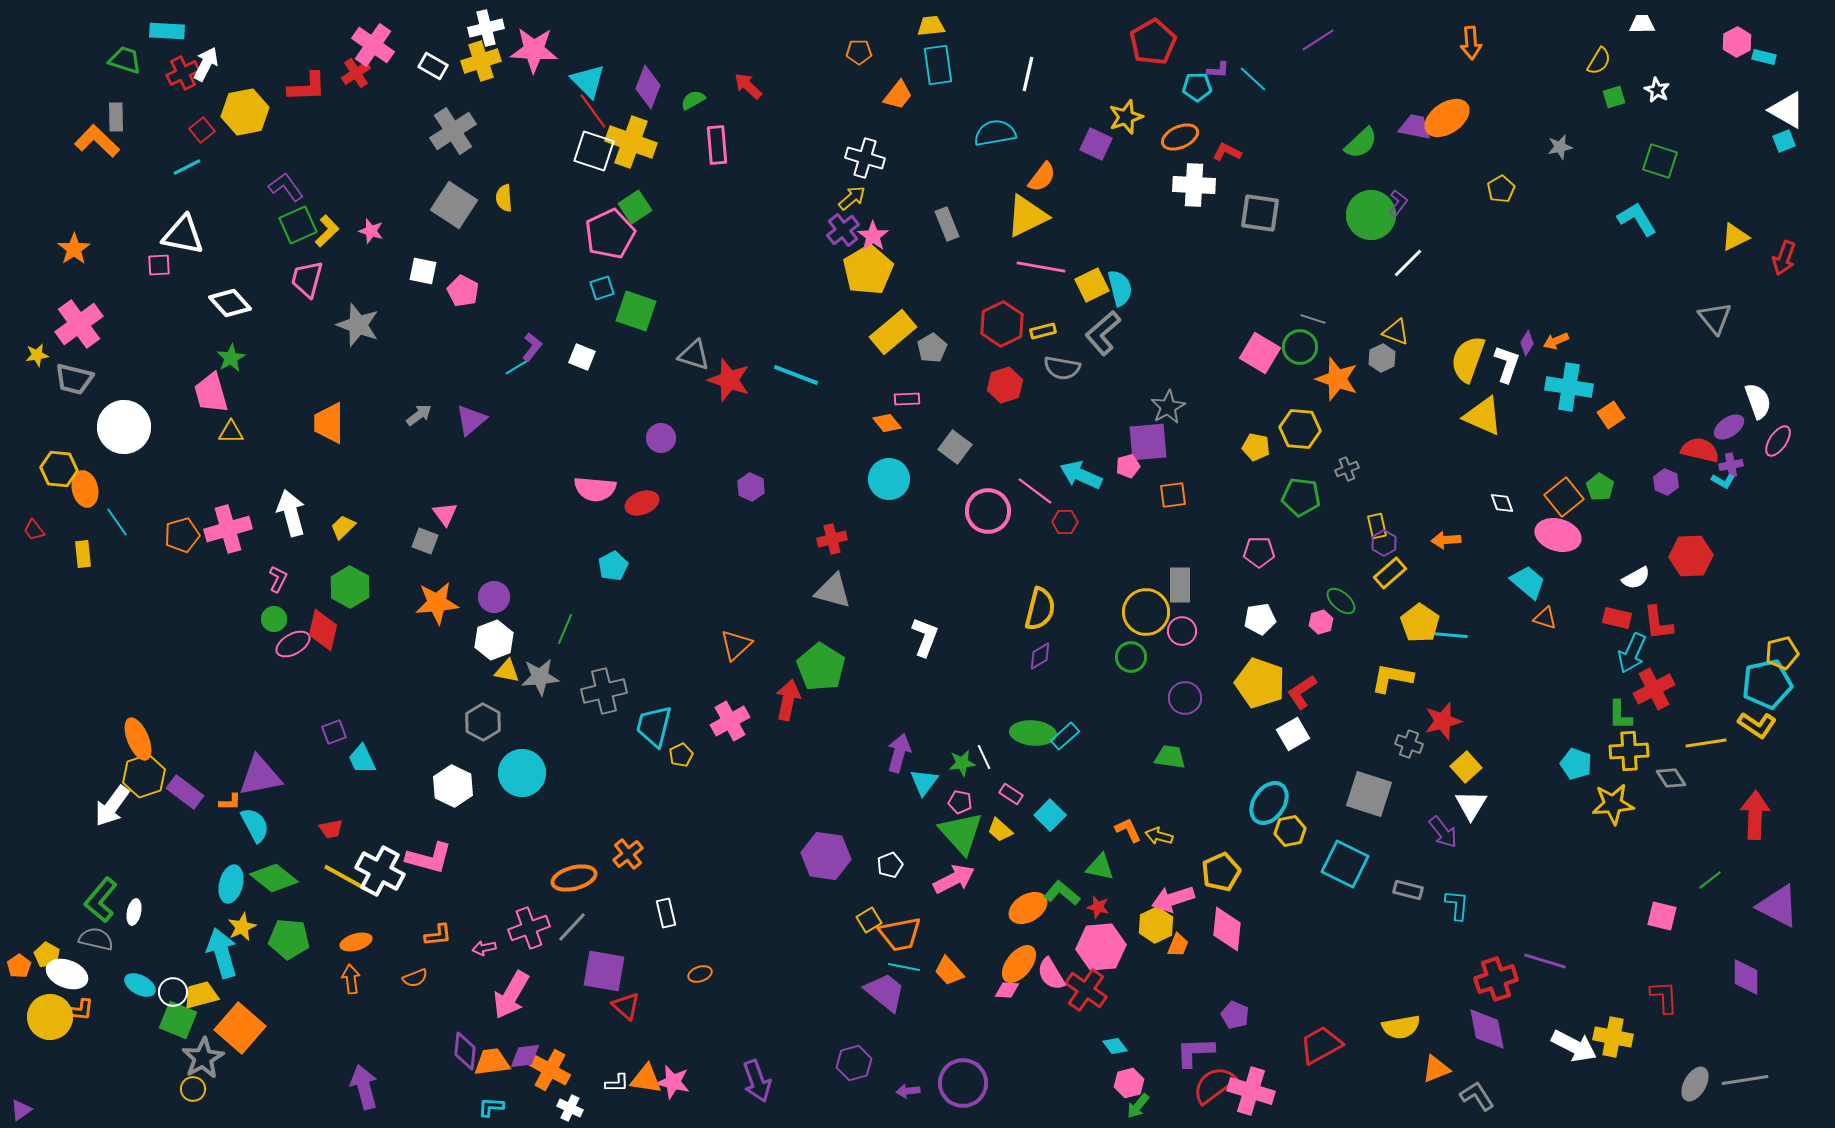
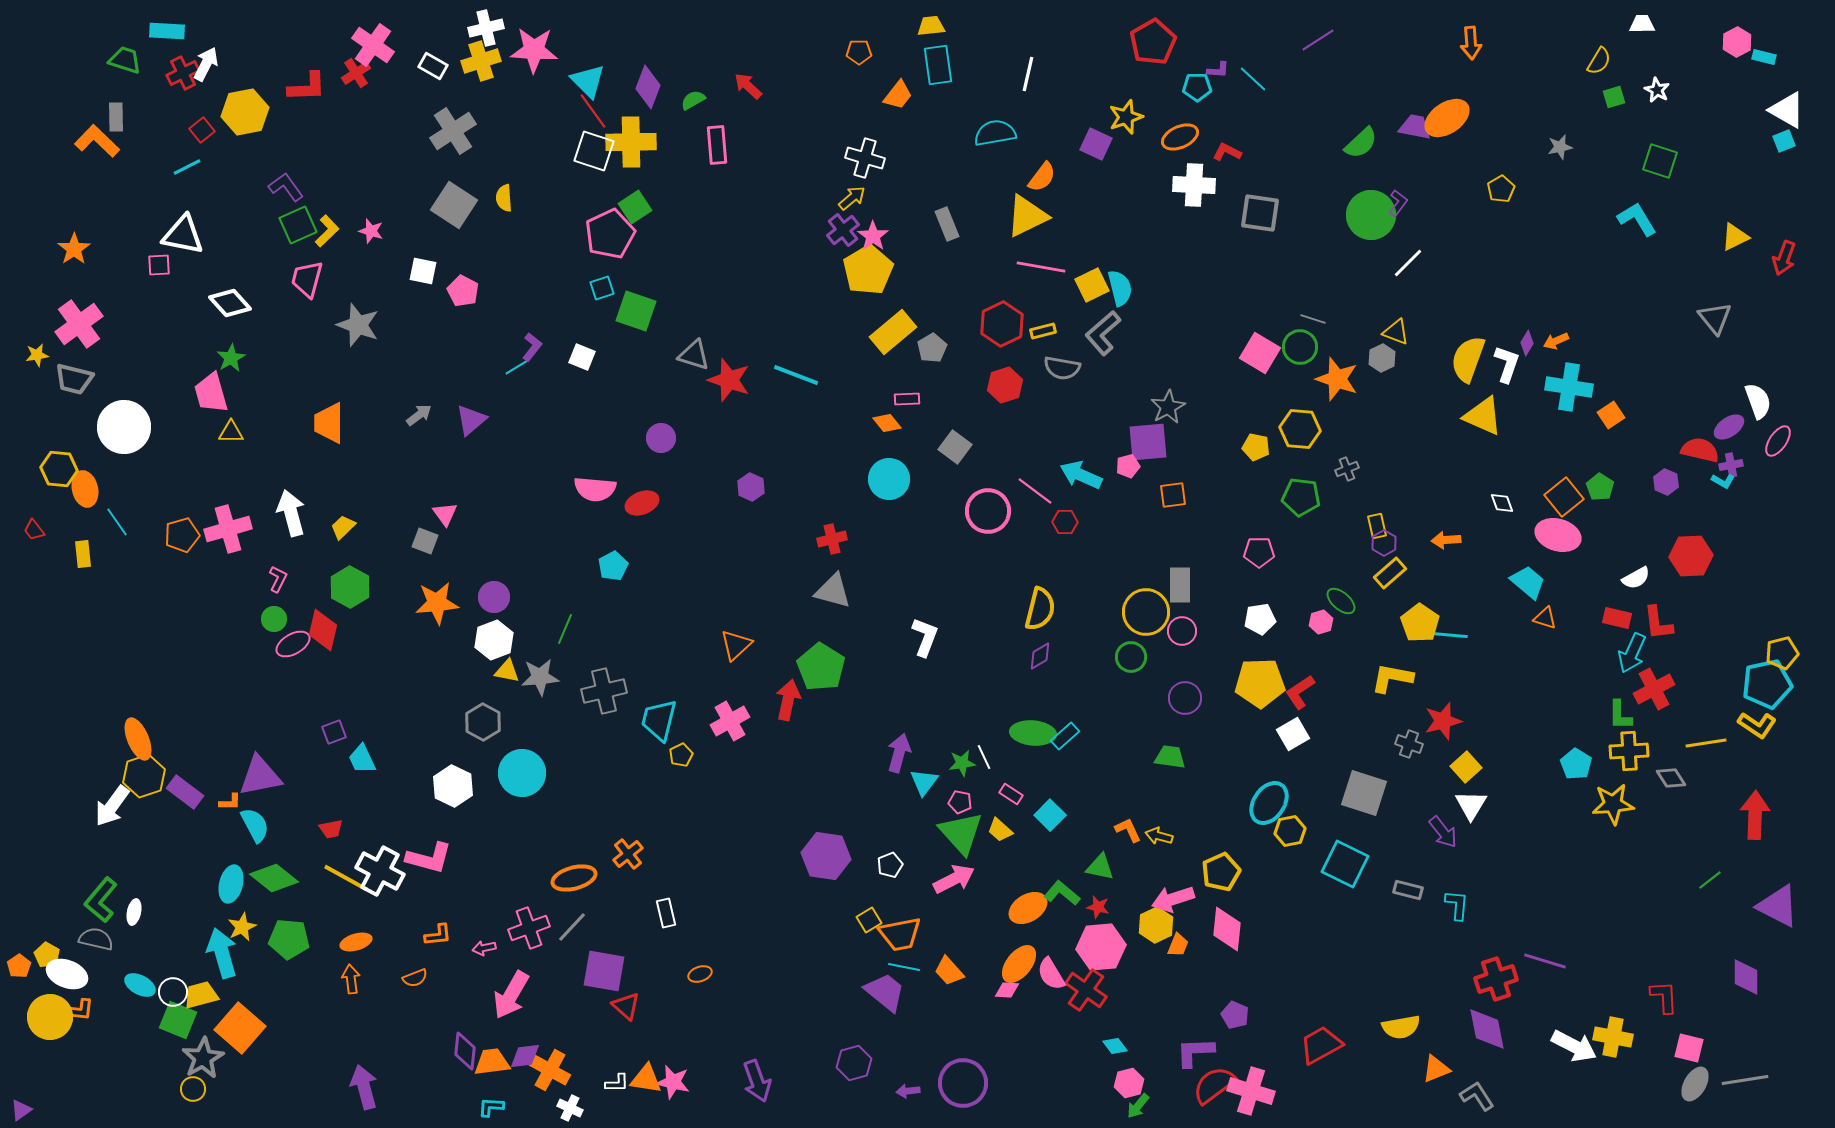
yellow cross at (631, 142): rotated 21 degrees counterclockwise
yellow pentagon at (1260, 683): rotated 21 degrees counterclockwise
red L-shape at (1302, 692): moved 2 px left
cyan trapezoid at (654, 726): moved 5 px right, 6 px up
cyan pentagon at (1576, 764): rotated 12 degrees clockwise
gray square at (1369, 794): moved 5 px left, 1 px up
pink square at (1662, 916): moved 27 px right, 132 px down
